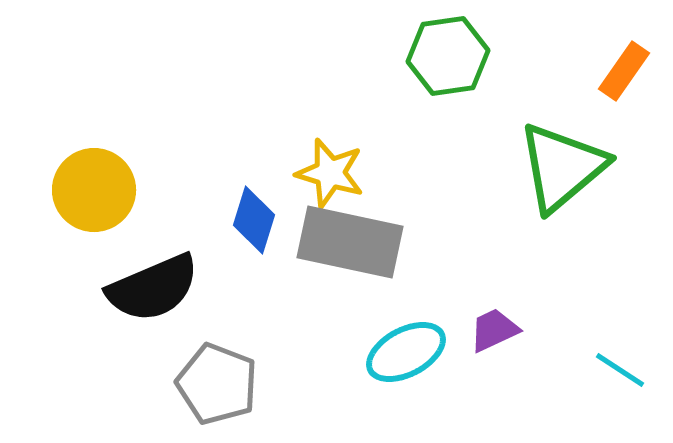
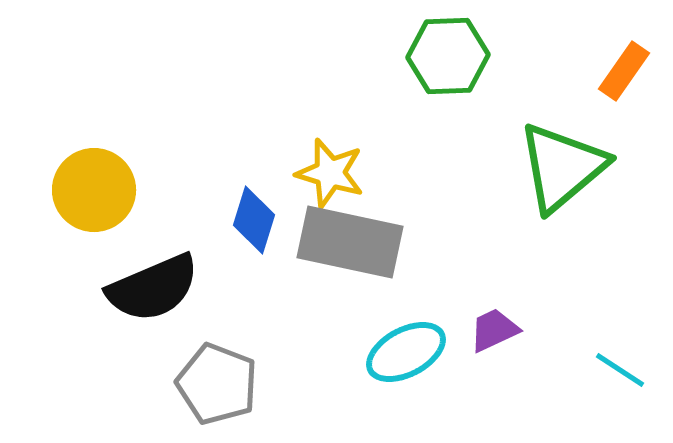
green hexagon: rotated 6 degrees clockwise
